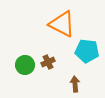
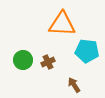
orange triangle: rotated 24 degrees counterclockwise
green circle: moved 2 px left, 5 px up
brown arrow: moved 1 px left, 1 px down; rotated 28 degrees counterclockwise
